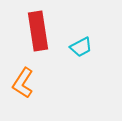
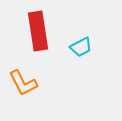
orange L-shape: rotated 60 degrees counterclockwise
